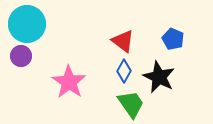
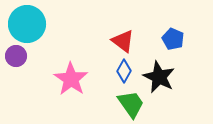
purple circle: moved 5 px left
pink star: moved 2 px right, 3 px up
